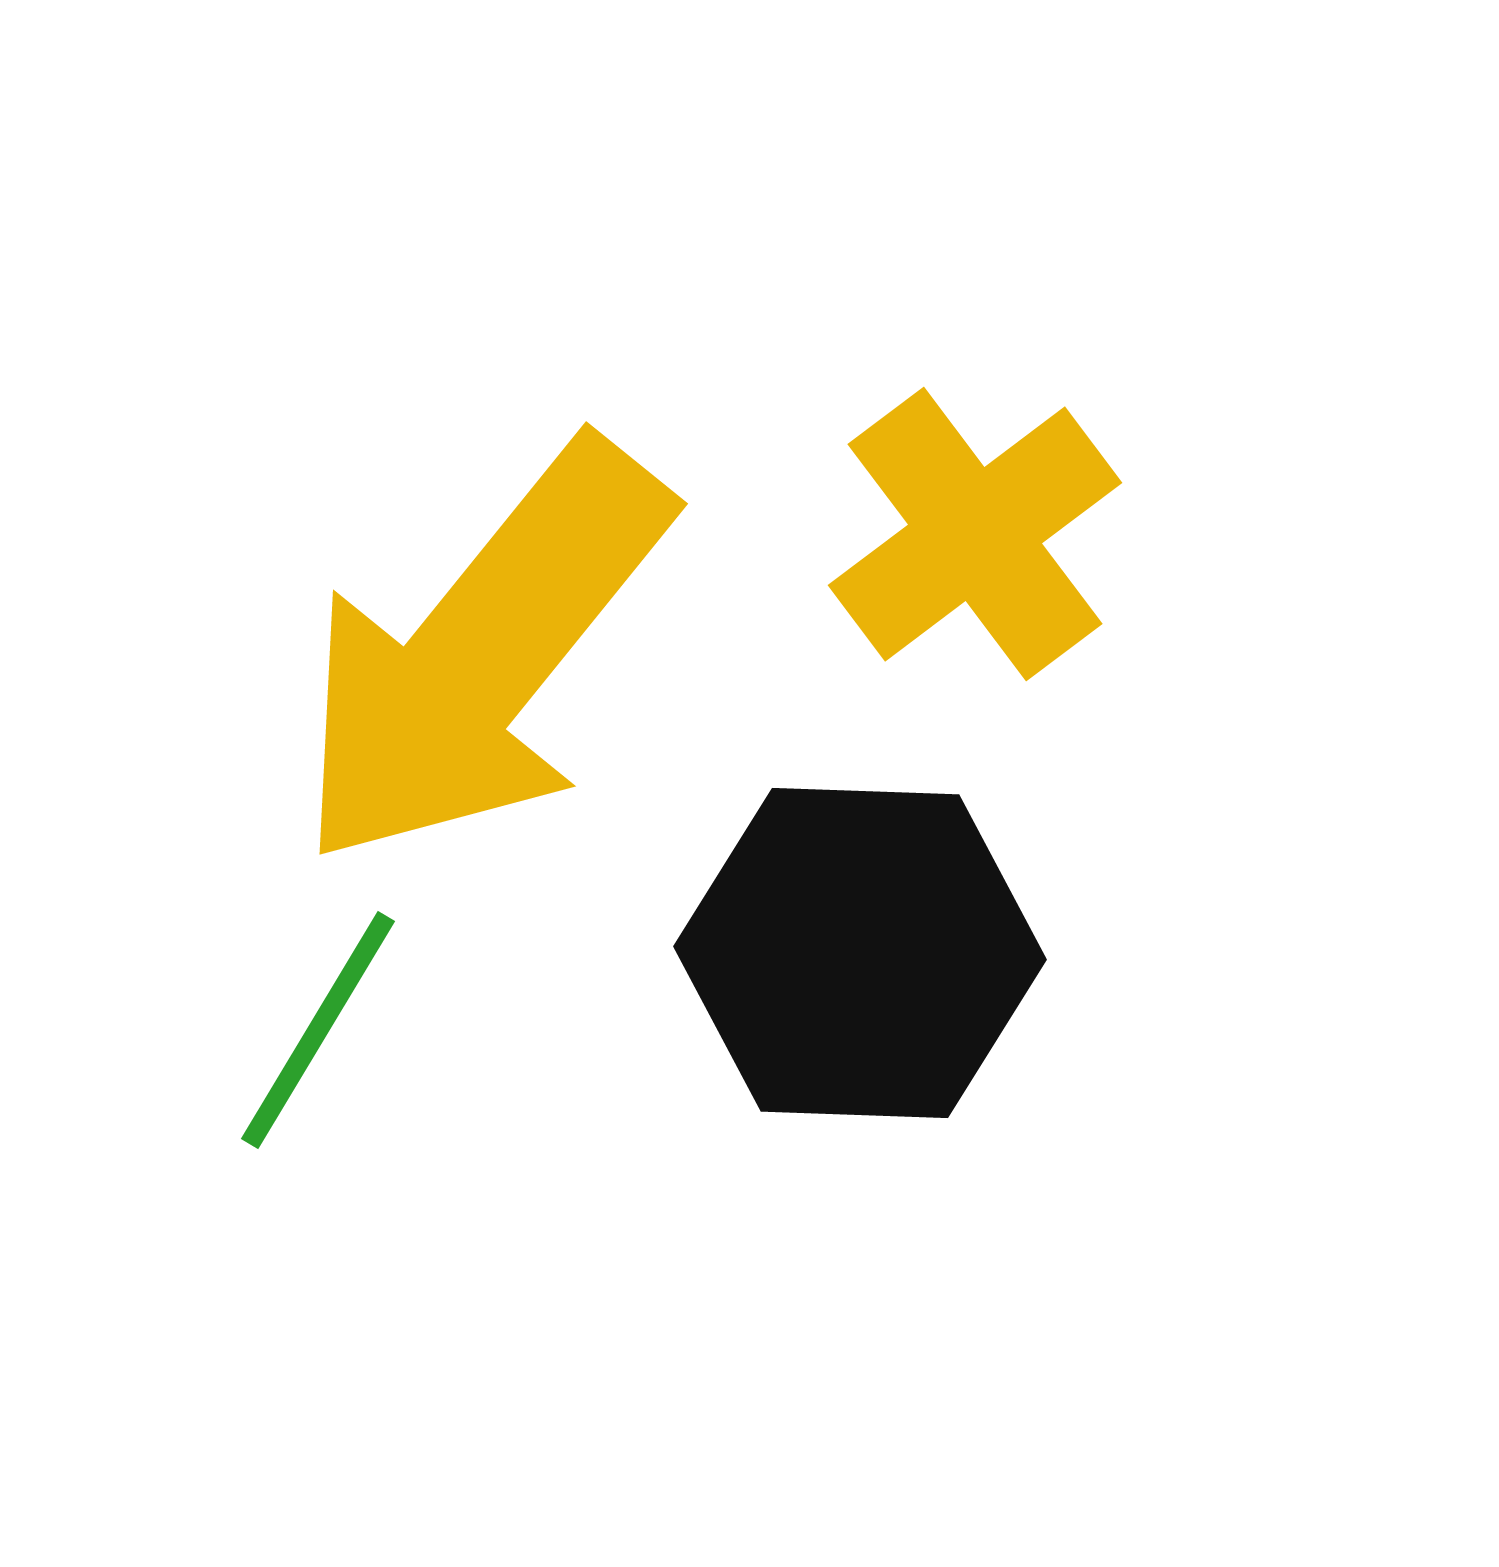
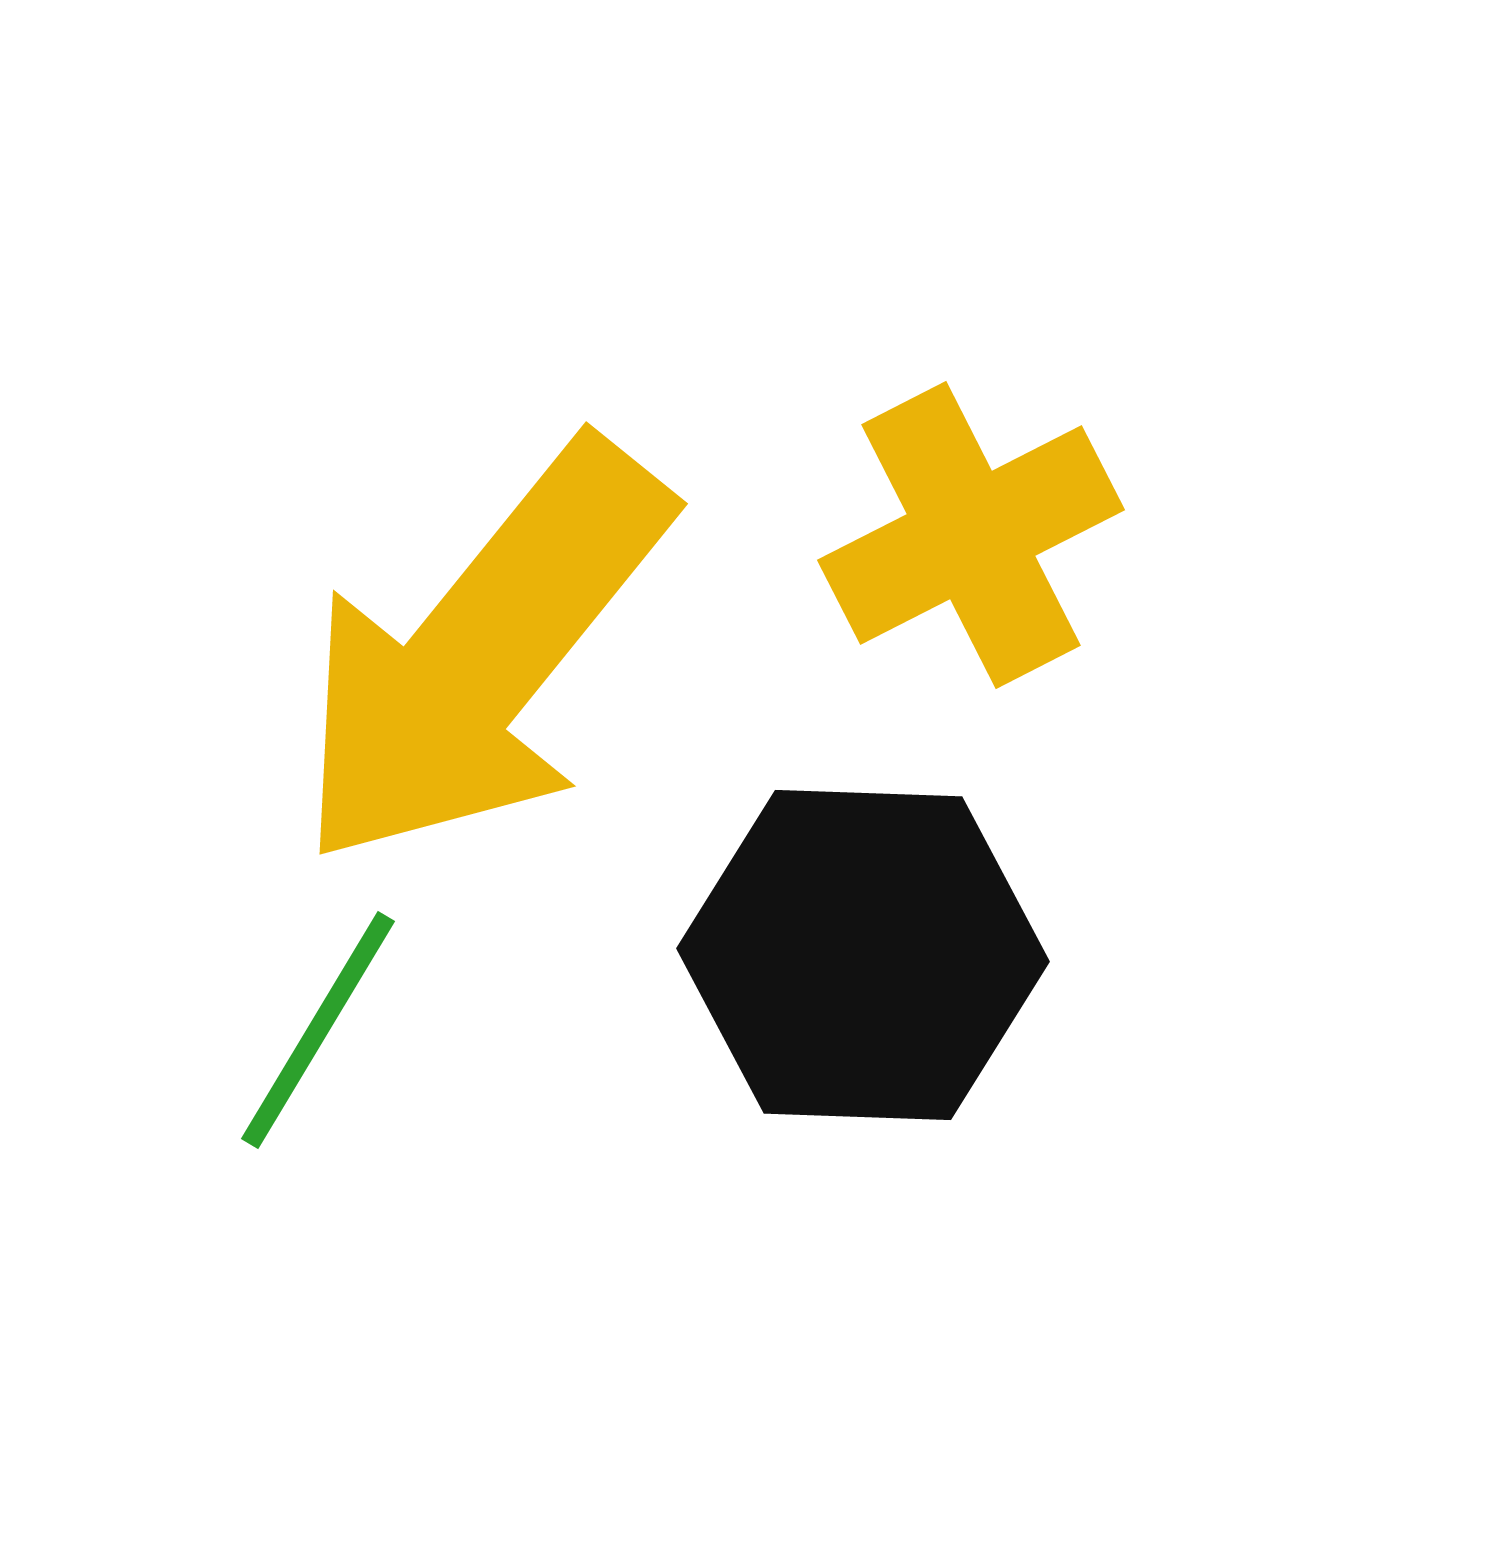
yellow cross: moved 4 px left, 1 px down; rotated 10 degrees clockwise
black hexagon: moved 3 px right, 2 px down
